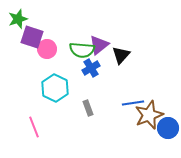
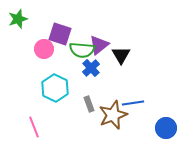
purple square: moved 28 px right, 3 px up
pink circle: moved 3 px left
black triangle: rotated 12 degrees counterclockwise
blue cross: rotated 12 degrees counterclockwise
gray rectangle: moved 1 px right, 4 px up
brown star: moved 36 px left
blue circle: moved 2 px left
